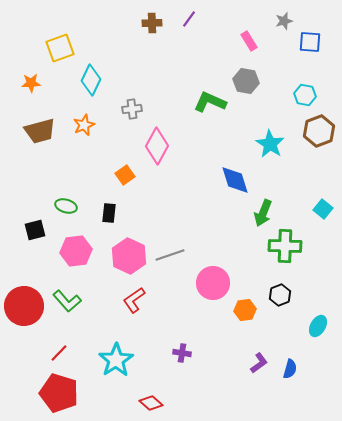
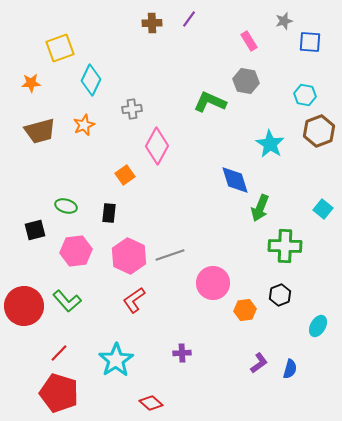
green arrow at (263, 213): moved 3 px left, 5 px up
purple cross at (182, 353): rotated 12 degrees counterclockwise
